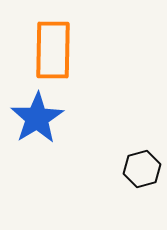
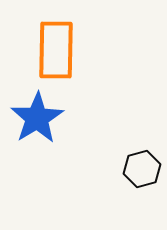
orange rectangle: moved 3 px right
